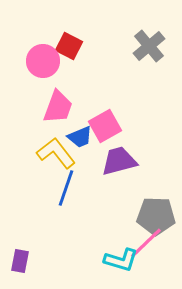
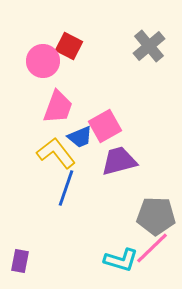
pink line: moved 6 px right, 5 px down
